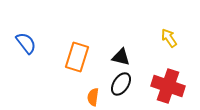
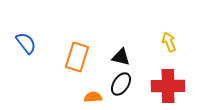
yellow arrow: moved 4 px down; rotated 12 degrees clockwise
red cross: rotated 20 degrees counterclockwise
orange semicircle: rotated 78 degrees clockwise
